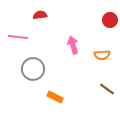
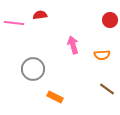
pink line: moved 4 px left, 14 px up
